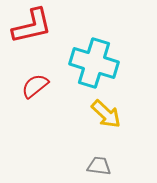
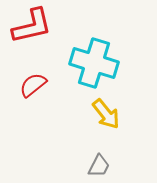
red semicircle: moved 2 px left, 1 px up
yellow arrow: rotated 8 degrees clockwise
gray trapezoid: rotated 110 degrees clockwise
